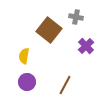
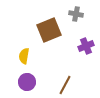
gray cross: moved 3 px up
brown square: rotated 30 degrees clockwise
purple cross: rotated 21 degrees clockwise
